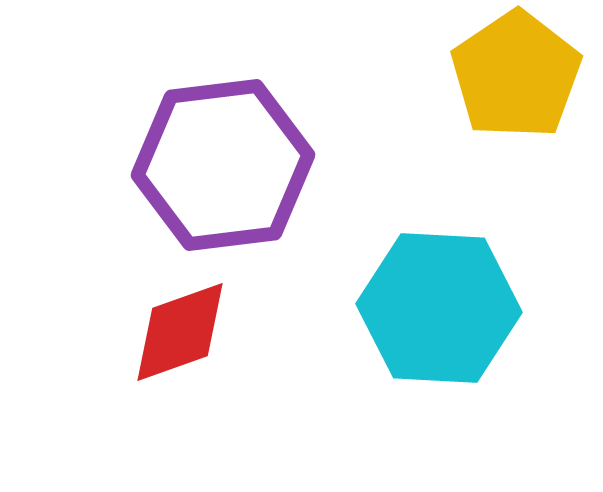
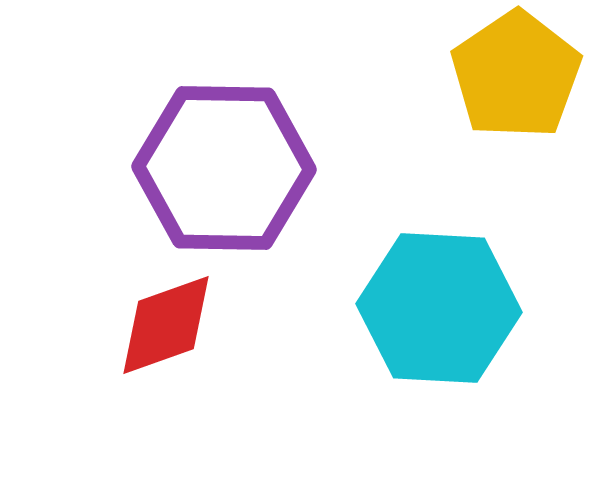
purple hexagon: moved 1 px right, 3 px down; rotated 8 degrees clockwise
red diamond: moved 14 px left, 7 px up
